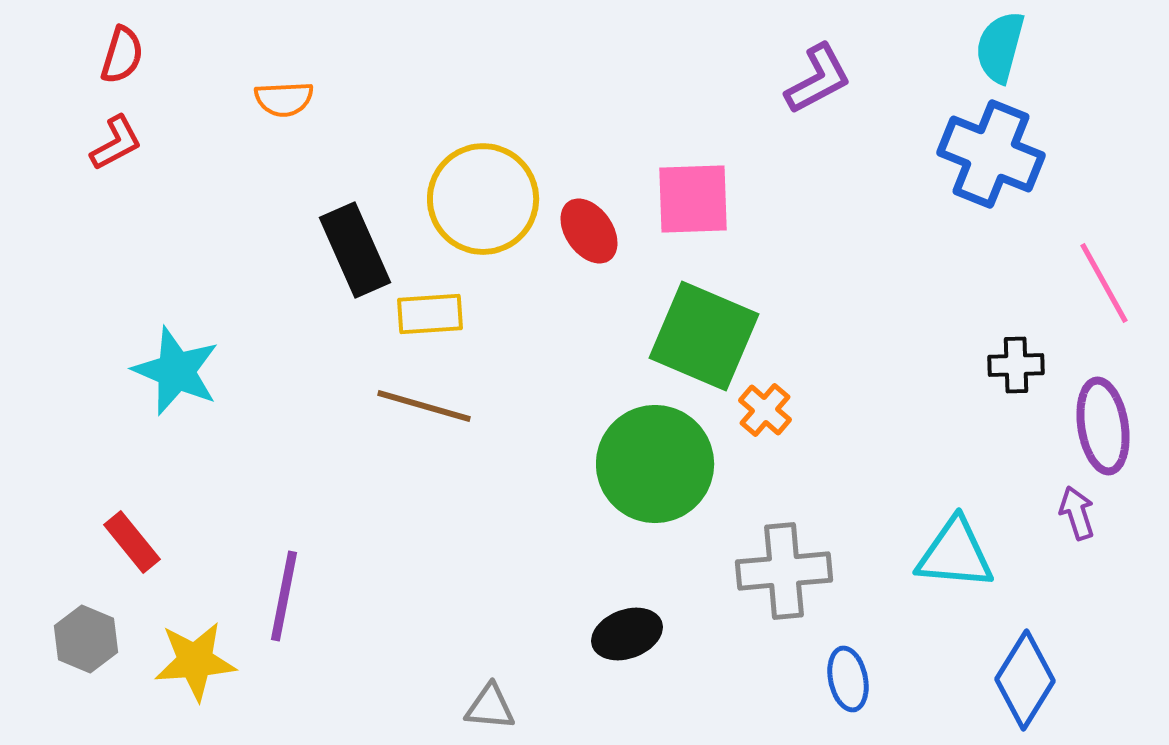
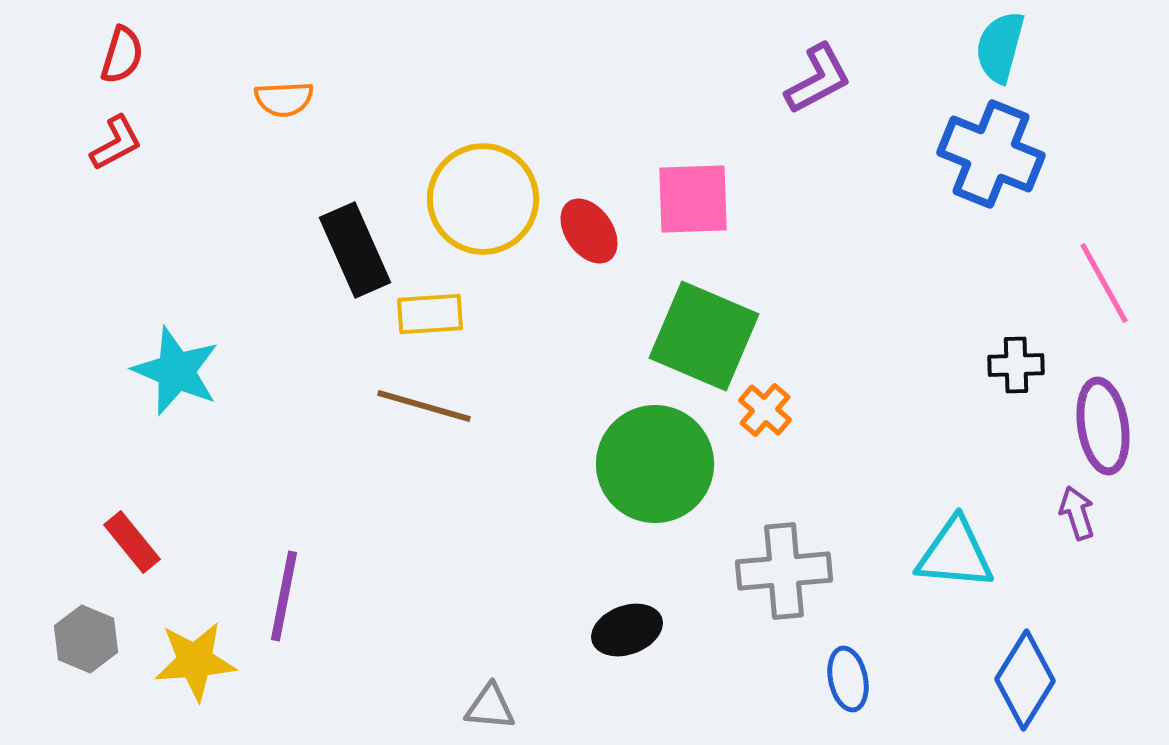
black ellipse: moved 4 px up
